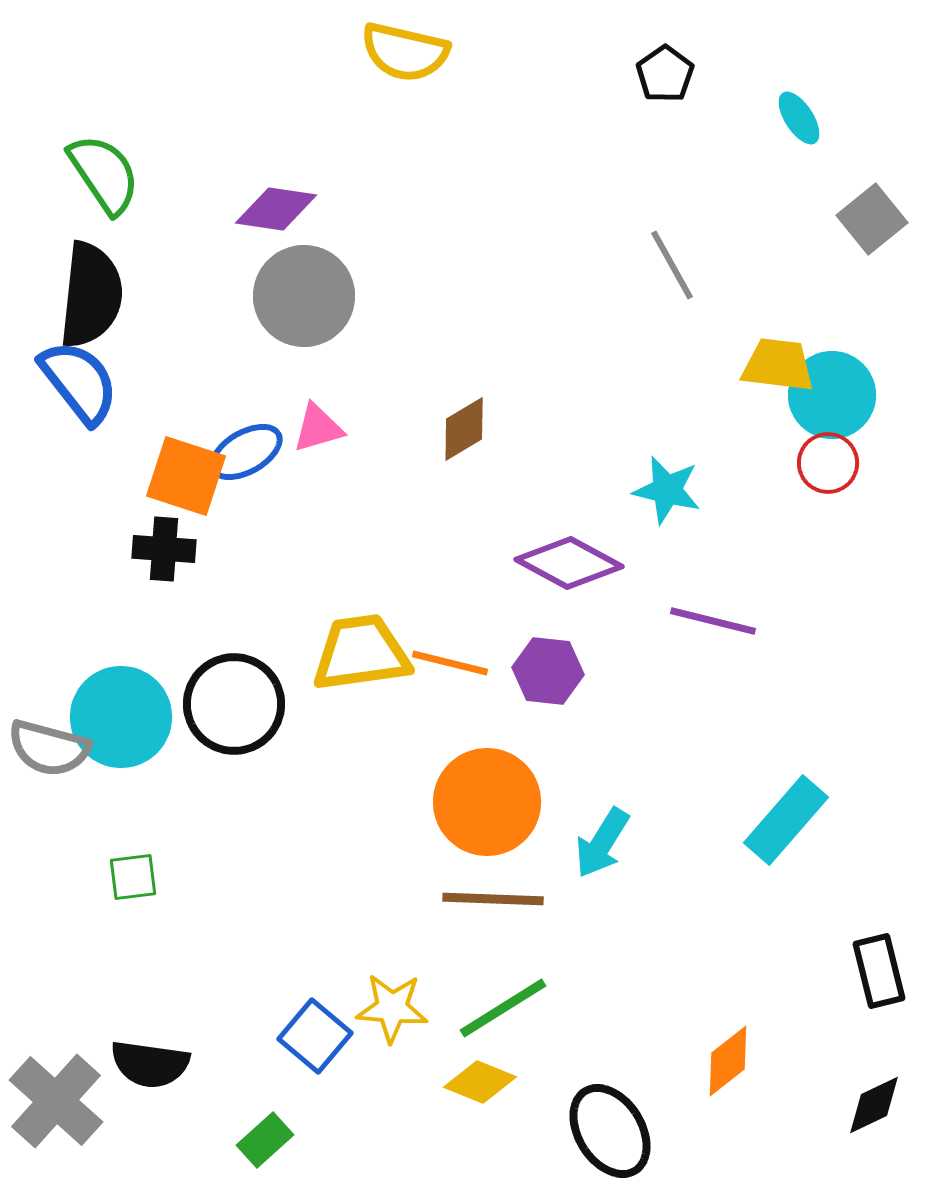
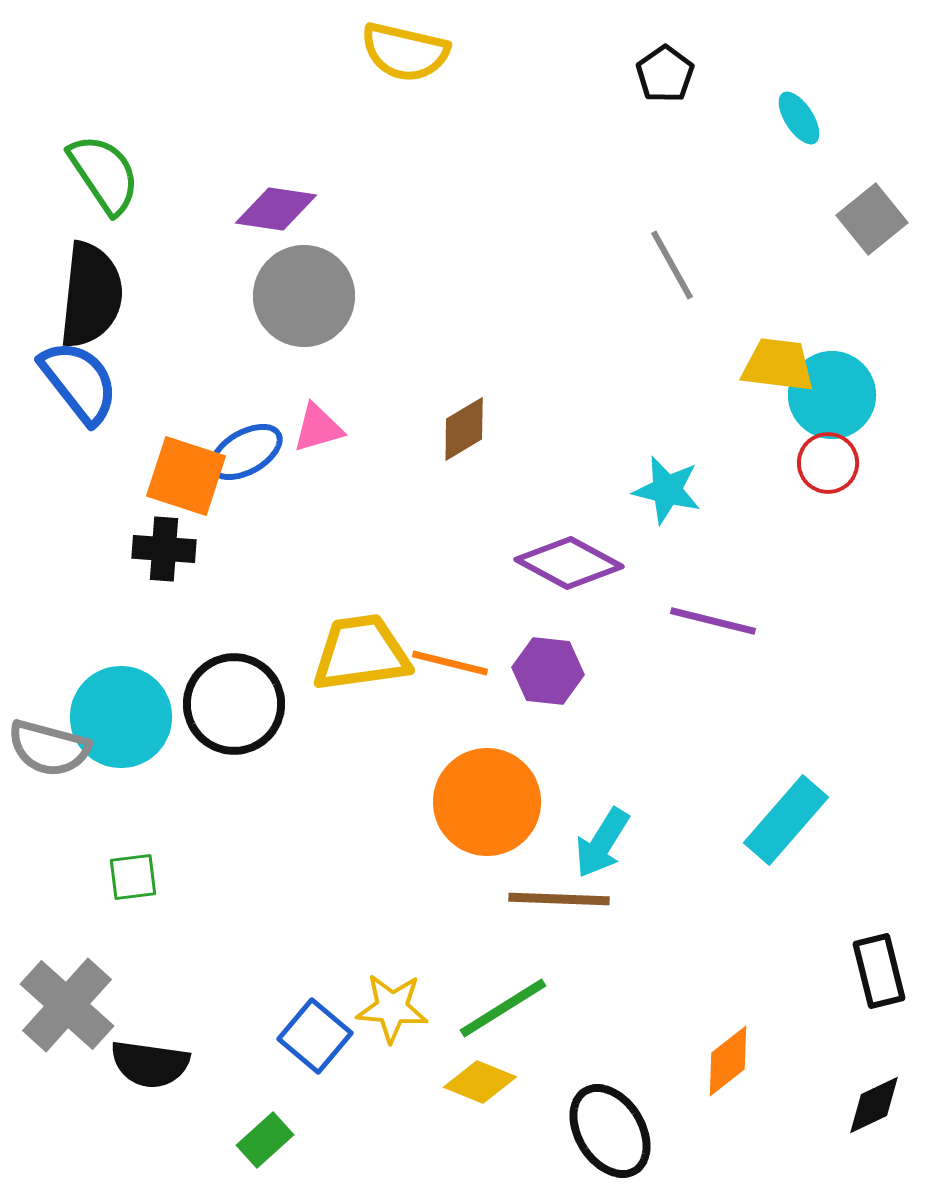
brown line at (493, 899): moved 66 px right
gray cross at (56, 1101): moved 11 px right, 96 px up
